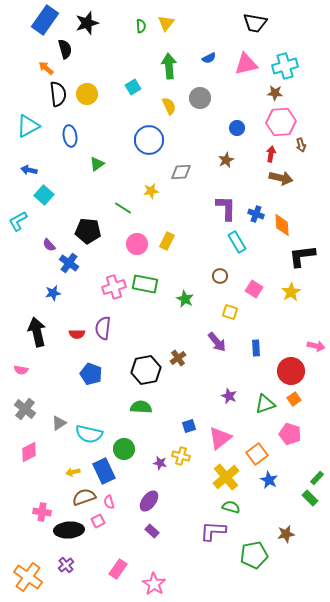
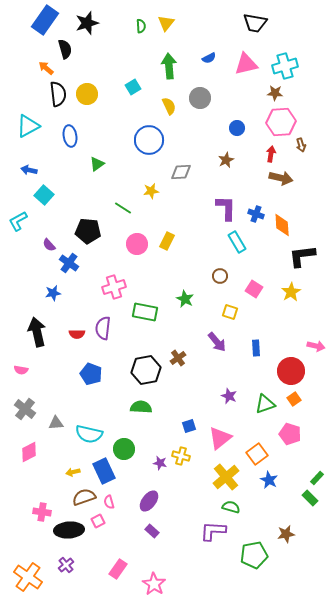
green rectangle at (145, 284): moved 28 px down
gray triangle at (59, 423): moved 3 px left; rotated 28 degrees clockwise
